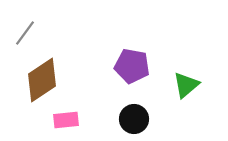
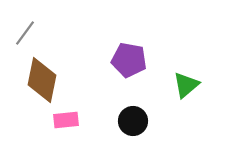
purple pentagon: moved 3 px left, 6 px up
brown diamond: rotated 45 degrees counterclockwise
black circle: moved 1 px left, 2 px down
